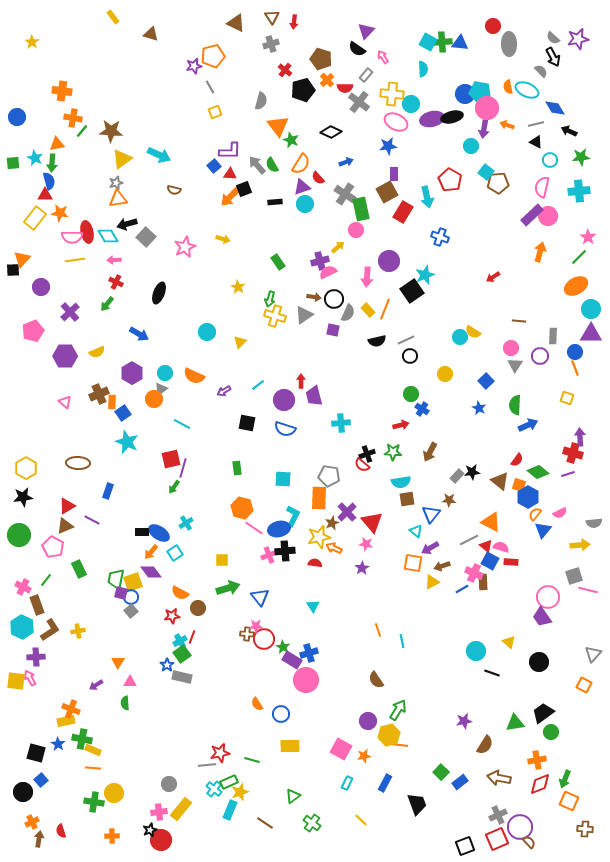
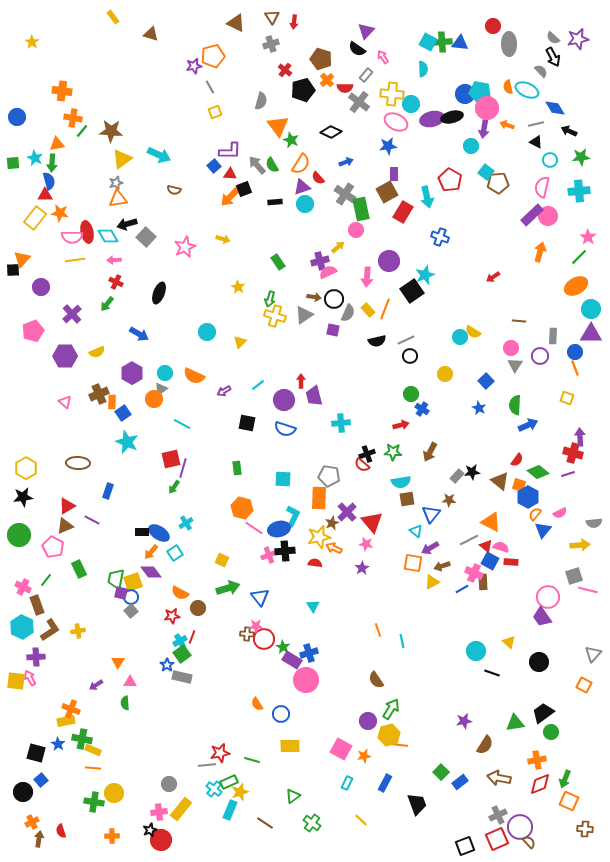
purple cross at (70, 312): moved 2 px right, 2 px down
yellow square at (222, 560): rotated 24 degrees clockwise
green arrow at (398, 710): moved 7 px left, 1 px up
